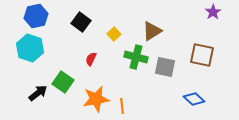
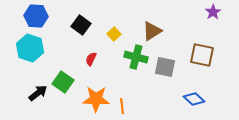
blue hexagon: rotated 15 degrees clockwise
black square: moved 3 px down
orange star: rotated 12 degrees clockwise
